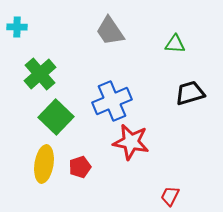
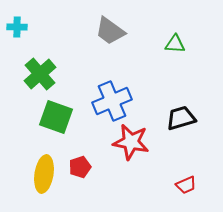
gray trapezoid: rotated 20 degrees counterclockwise
black trapezoid: moved 9 px left, 25 px down
green square: rotated 24 degrees counterclockwise
yellow ellipse: moved 10 px down
red trapezoid: moved 16 px right, 11 px up; rotated 140 degrees counterclockwise
